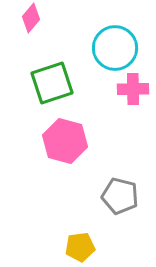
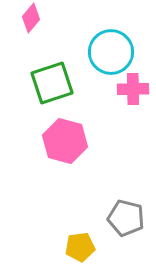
cyan circle: moved 4 px left, 4 px down
gray pentagon: moved 6 px right, 22 px down
